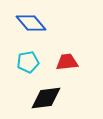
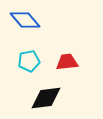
blue diamond: moved 6 px left, 3 px up
cyan pentagon: moved 1 px right, 1 px up
